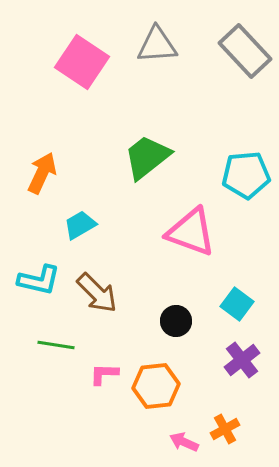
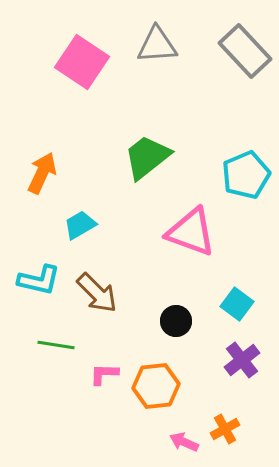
cyan pentagon: rotated 18 degrees counterclockwise
